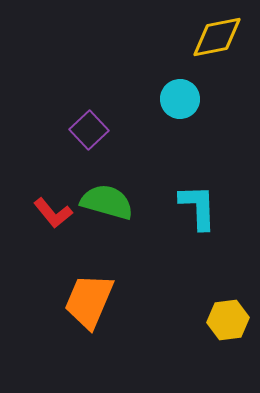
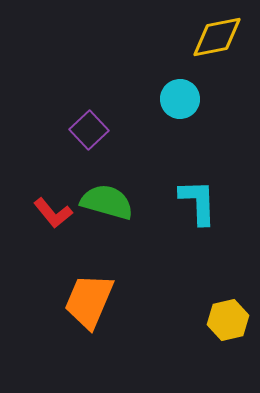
cyan L-shape: moved 5 px up
yellow hexagon: rotated 6 degrees counterclockwise
